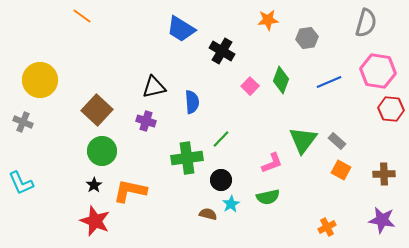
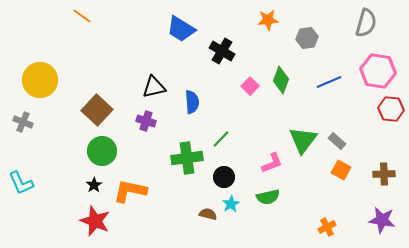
black circle: moved 3 px right, 3 px up
